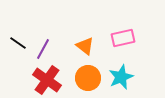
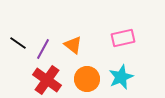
orange triangle: moved 12 px left, 1 px up
orange circle: moved 1 px left, 1 px down
